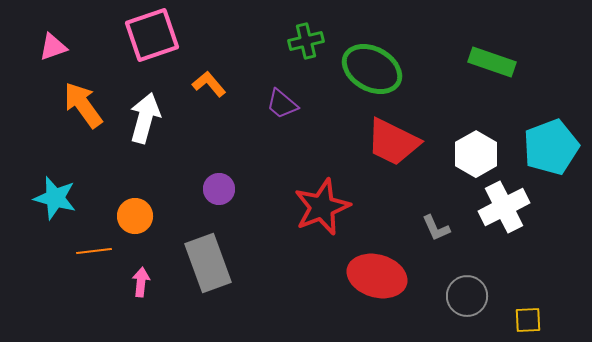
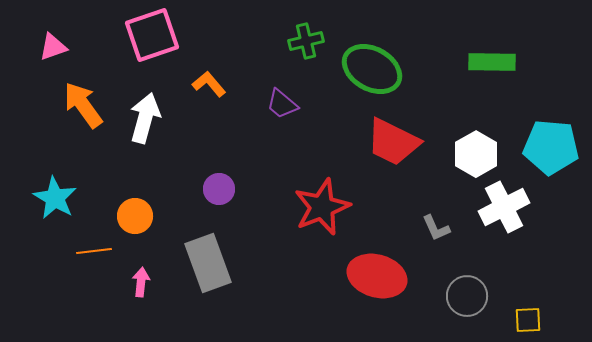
green rectangle: rotated 18 degrees counterclockwise
cyan pentagon: rotated 26 degrees clockwise
cyan star: rotated 15 degrees clockwise
